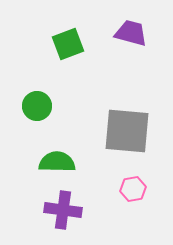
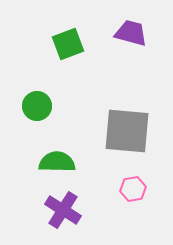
purple cross: rotated 24 degrees clockwise
